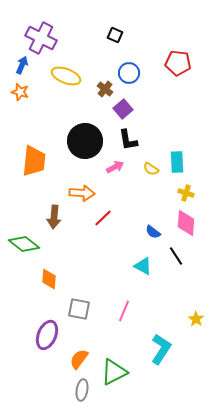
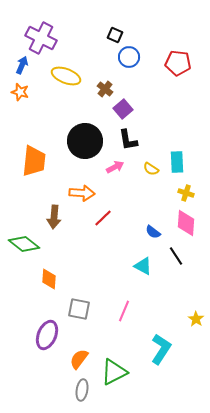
blue circle: moved 16 px up
